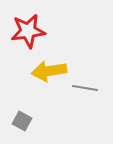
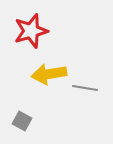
red star: moved 3 px right; rotated 8 degrees counterclockwise
yellow arrow: moved 3 px down
